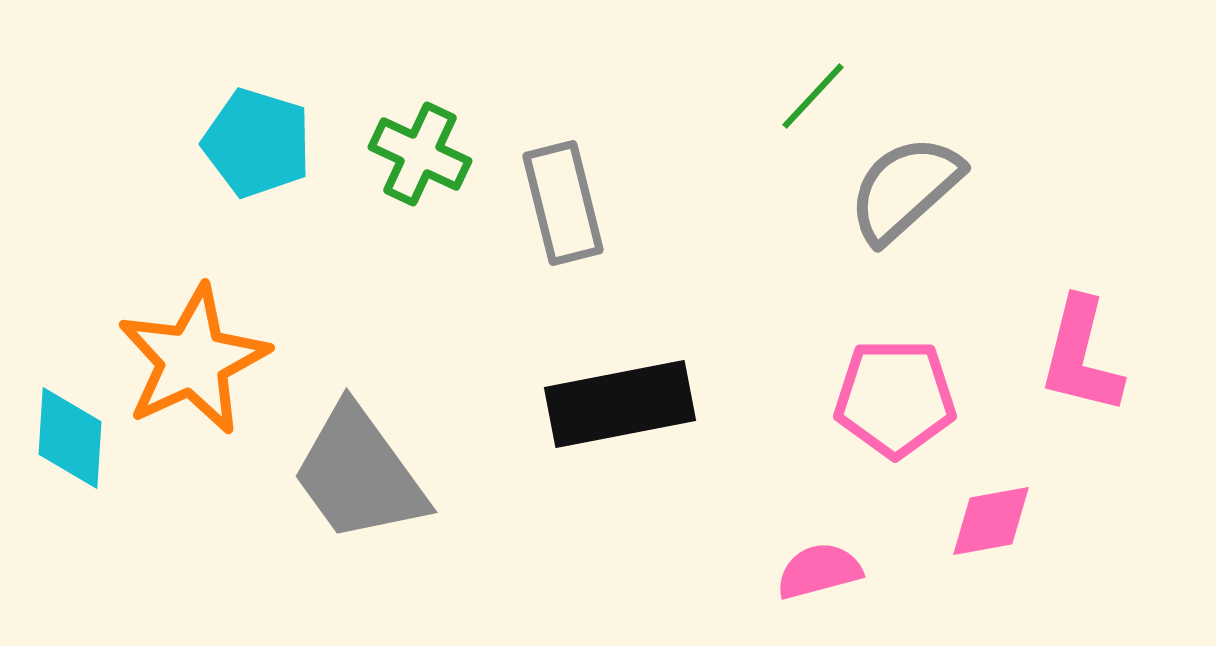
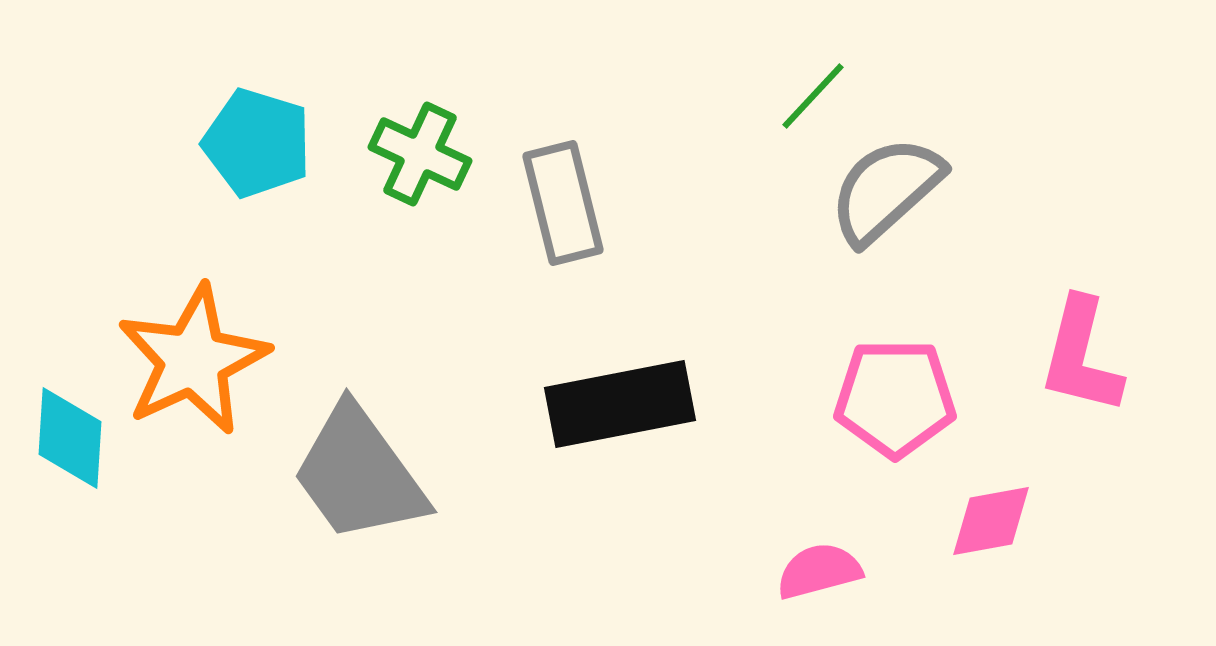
gray semicircle: moved 19 px left, 1 px down
